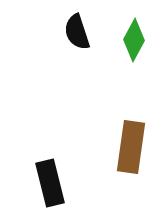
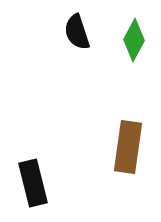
brown rectangle: moved 3 px left
black rectangle: moved 17 px left
